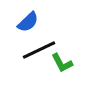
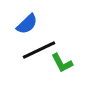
blue semicircle: moved 1 px left, 2 px down
